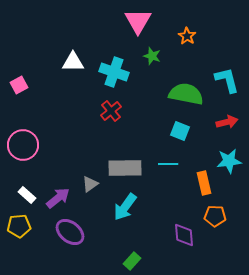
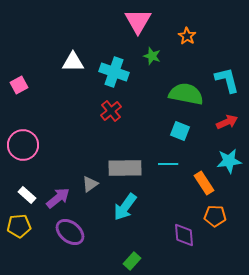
red arrow: rotated 10 degrees counterclockwise
orange rectangle: rotated 20 degrees counterclockwise
